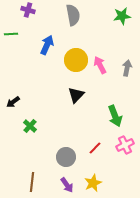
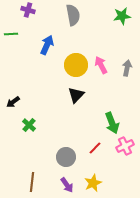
yellow circle: moved 5 px down
pink arrow: moved 1 px right
green arrow: moved 3 px left, 7 px down
green cross: moved 1 px left, 1 px up
pink cross: moved 1 px down
